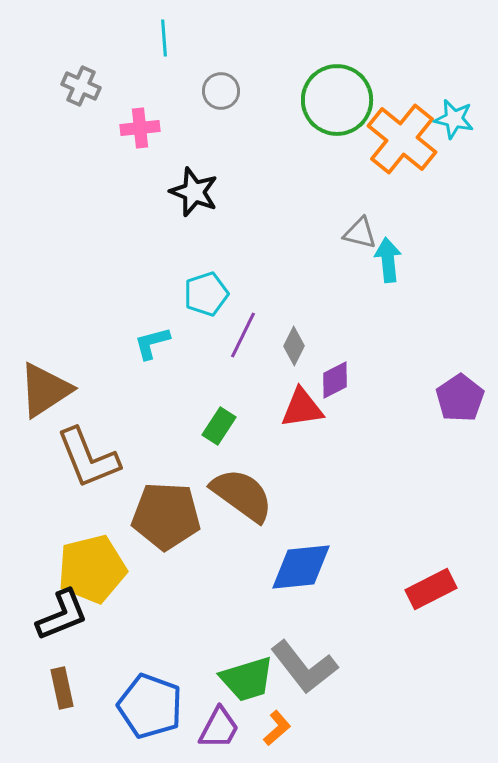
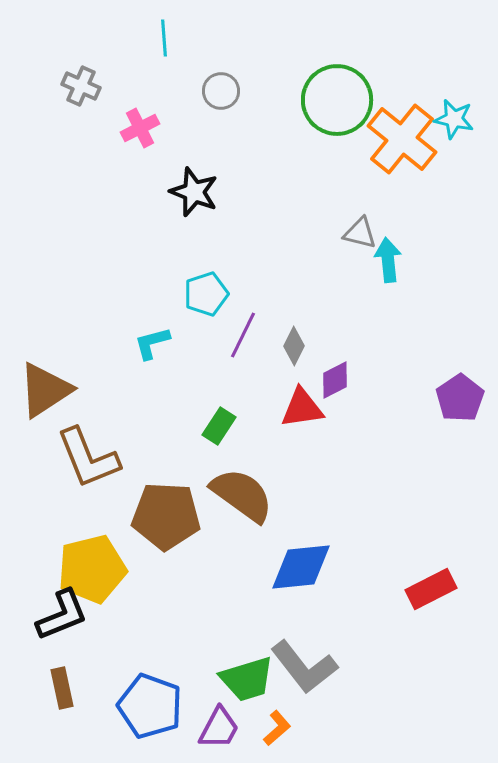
pink cross: rotated 21 degrees counterclockwise
